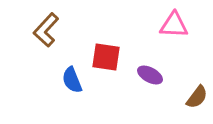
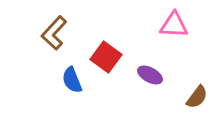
brown L-shape: moved 8 px right, 3 px down
red square: rotated 28 degrees clockwise
